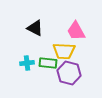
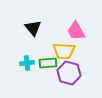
black triangle: moved 2 px left; rotated 24 degrees clockwise
green rectangle: rotated 12 degrees counterclockwise
